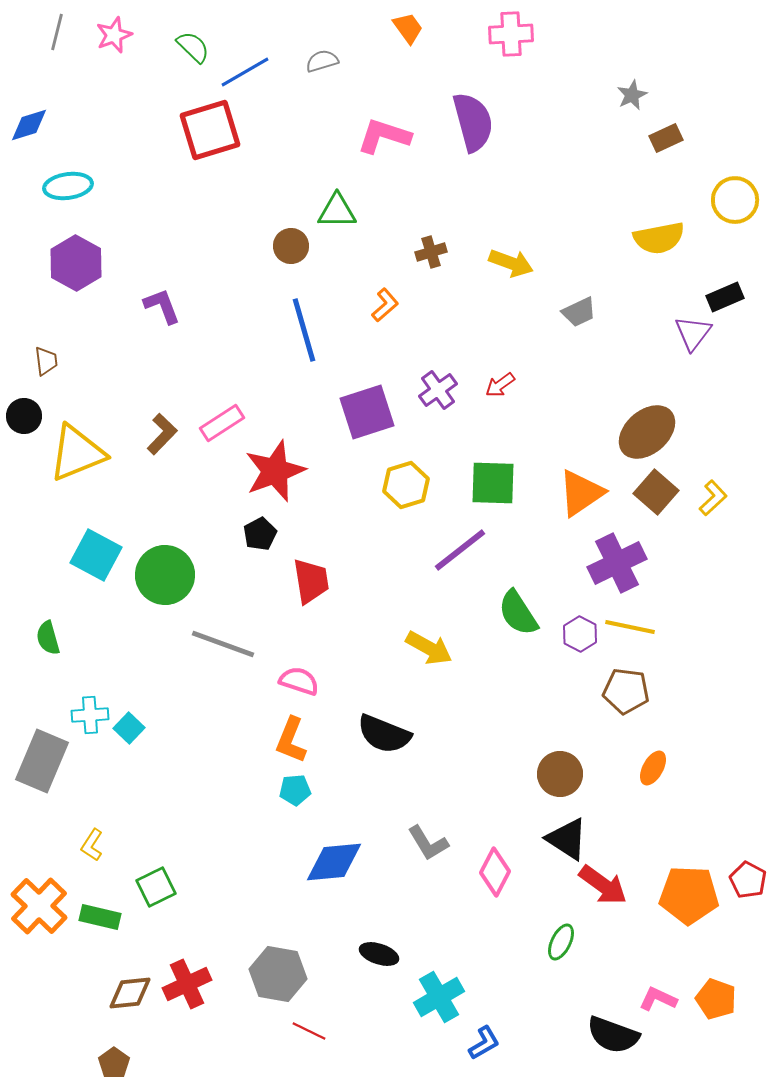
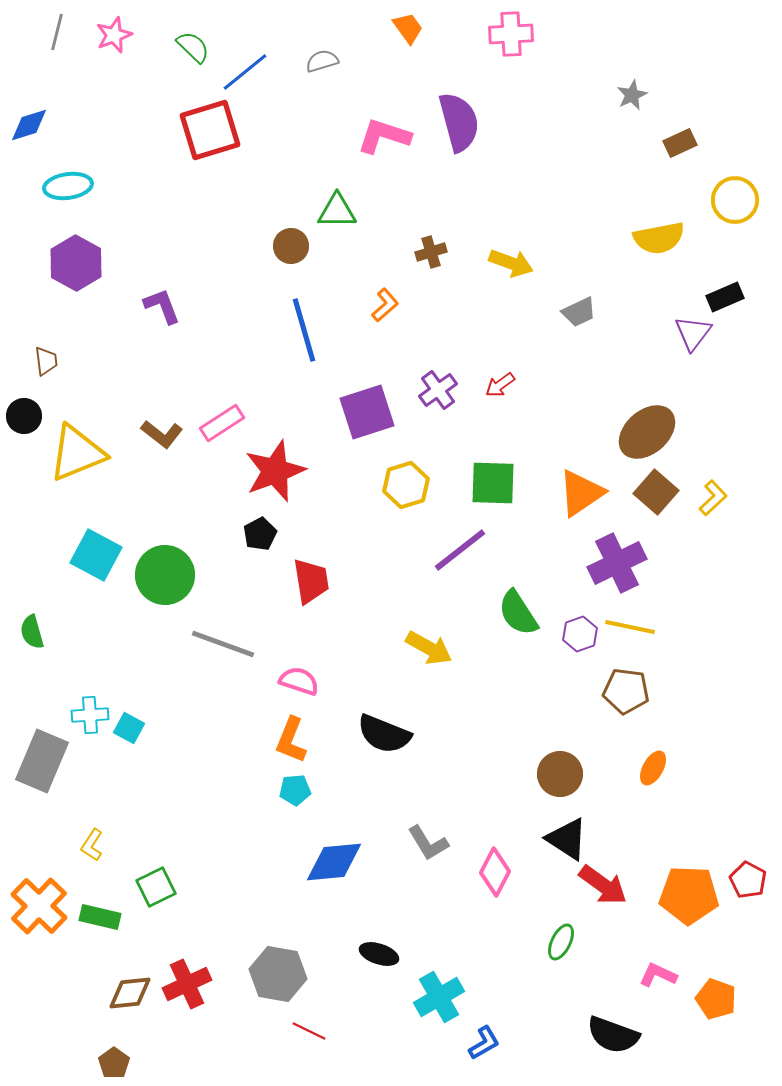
blue line at (245, 72): rotated 9 degrees counterclockwise
purple semicircle at (473, 122): moved 14 px left
brown rectangle at (666, 138): moved 14 px right, 5 px down
brown L-shape at (162, 434): rotated 84 degrees clockwise
purple hexagon at (580, 634): rotated 12 degrees clockwise
green semicircle at (48, 638): moved 16 px left, 6 px up
cyan square at (129, 728): rotated 16 degrees counterclockwise
pink L-shape at (658, 999): moved 24 px up
